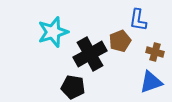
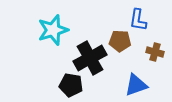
cyan star: moved 2 px up
brown pentagon: rotated 25 degrees clockwise
black cross: moved 4 px down
blue triangle: moved 15 px left, 3 px down
black pentagon: moved 2 px left, 2 px up
